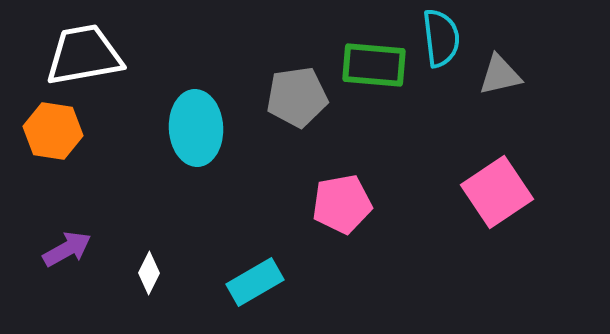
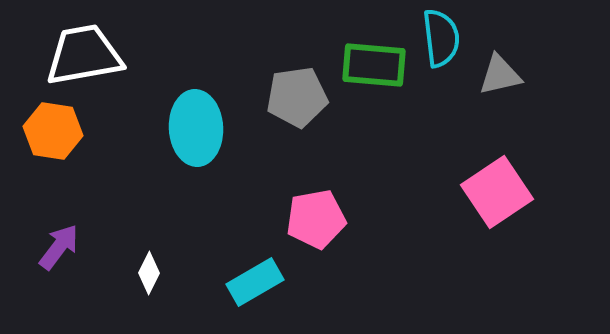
pink pentagon: moved 26 px left, 15 px down
purple arrow: moved 8 px left, 2 px up; rotated 24 degrees counterclockwise
